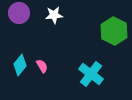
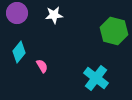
purple circle: moved 2 px left
green hexagon: rotated 12 degrees counterclockwise
cyan diamond: moved 1 px left, 13 px up
cyan cross: moved 5 px right, 4 px down
